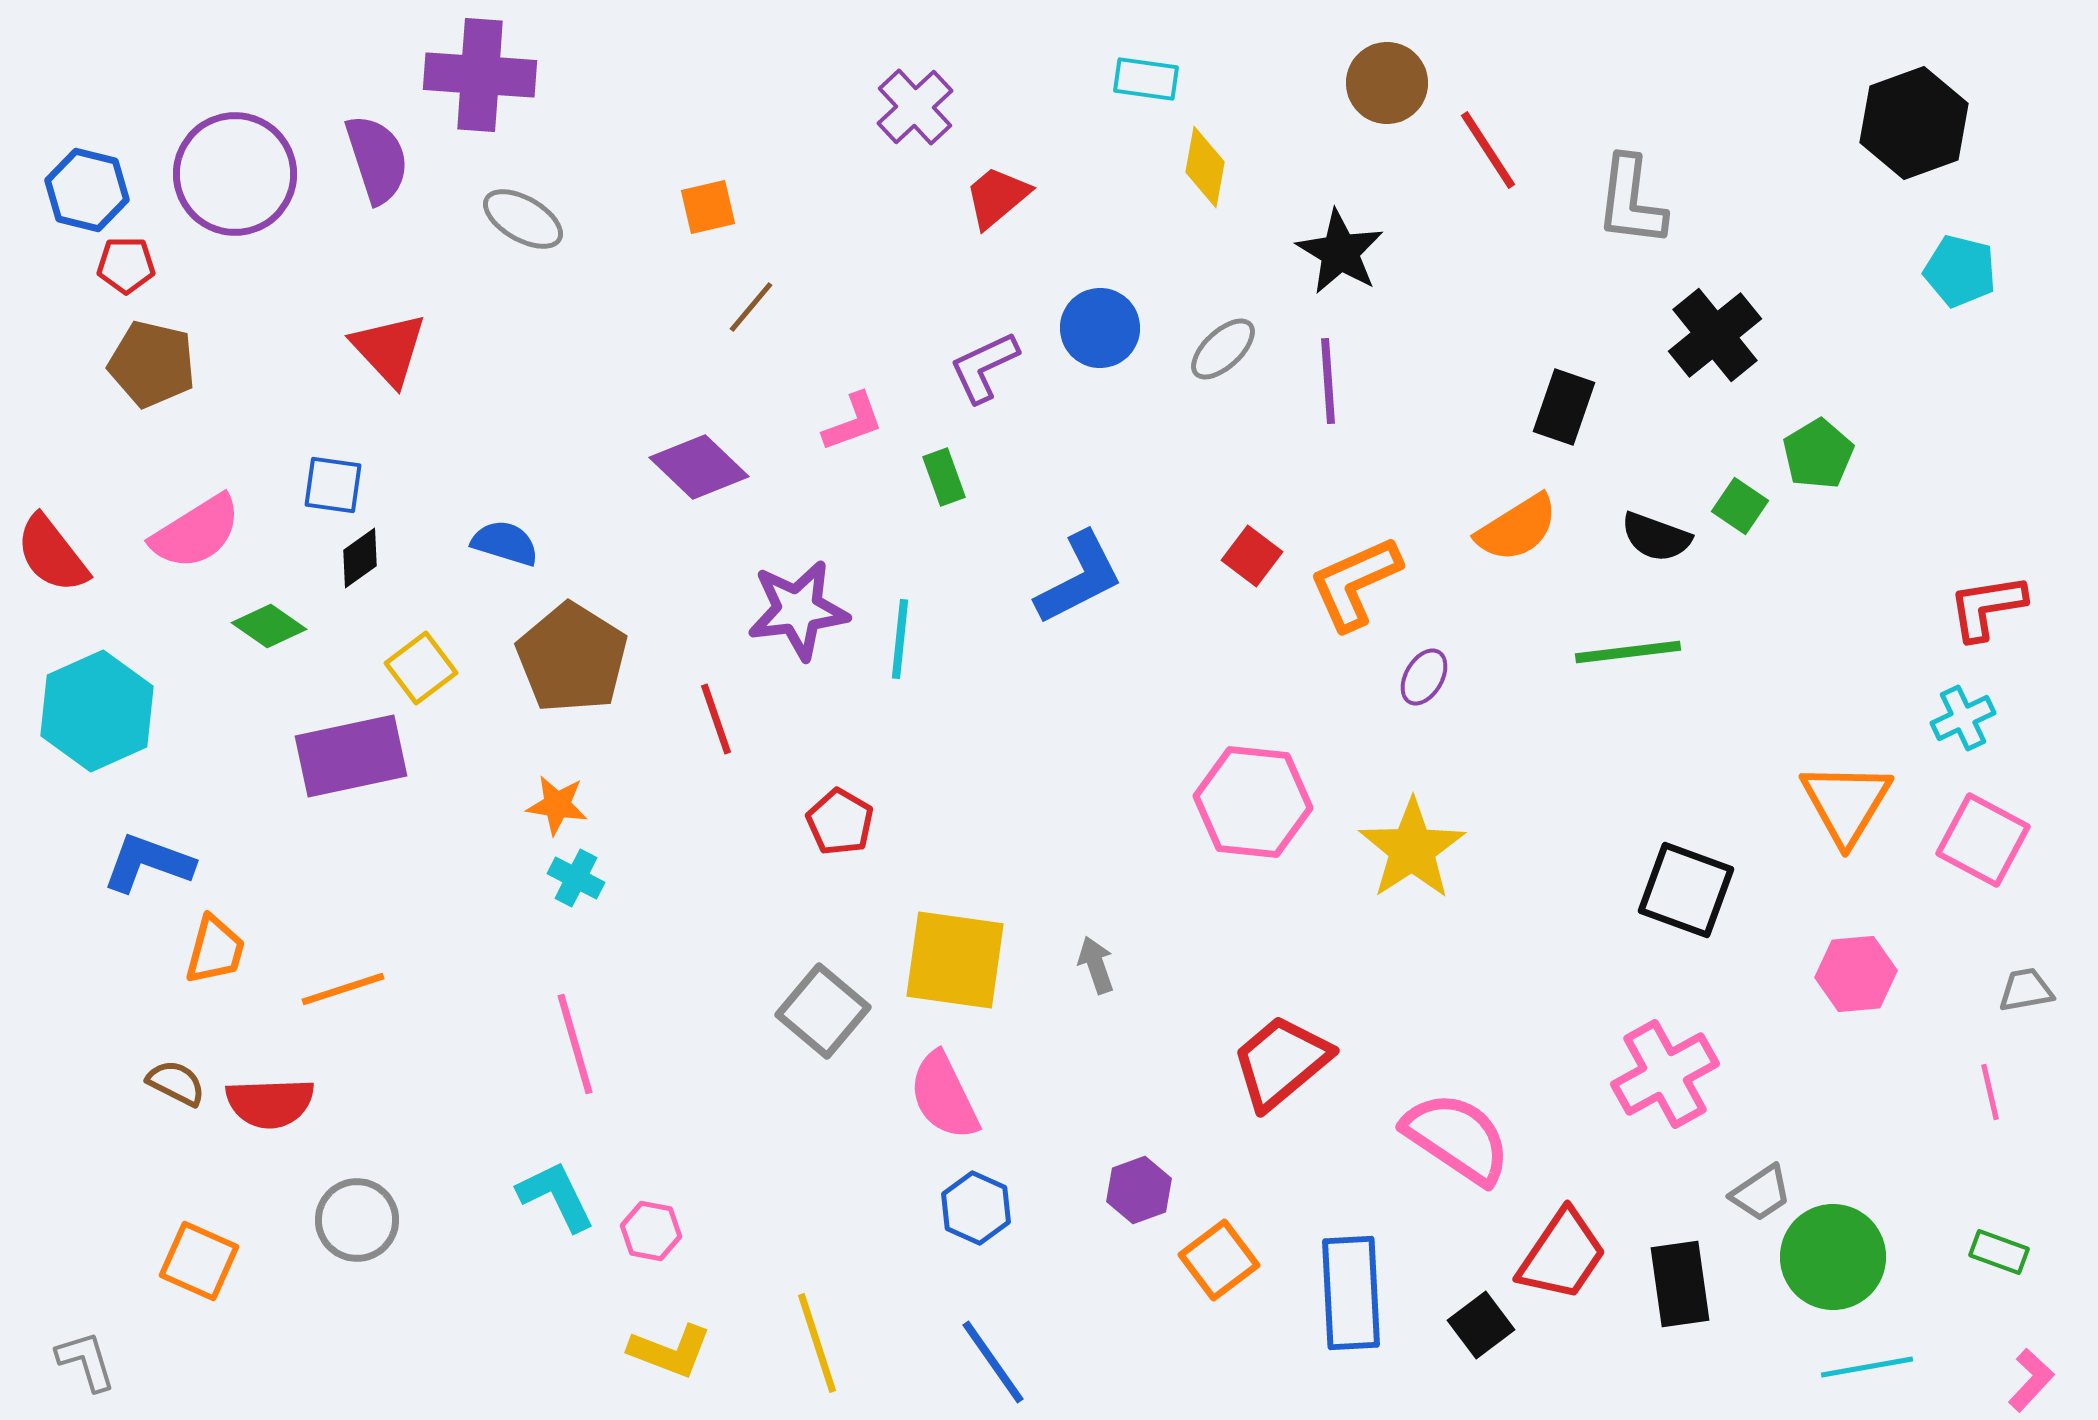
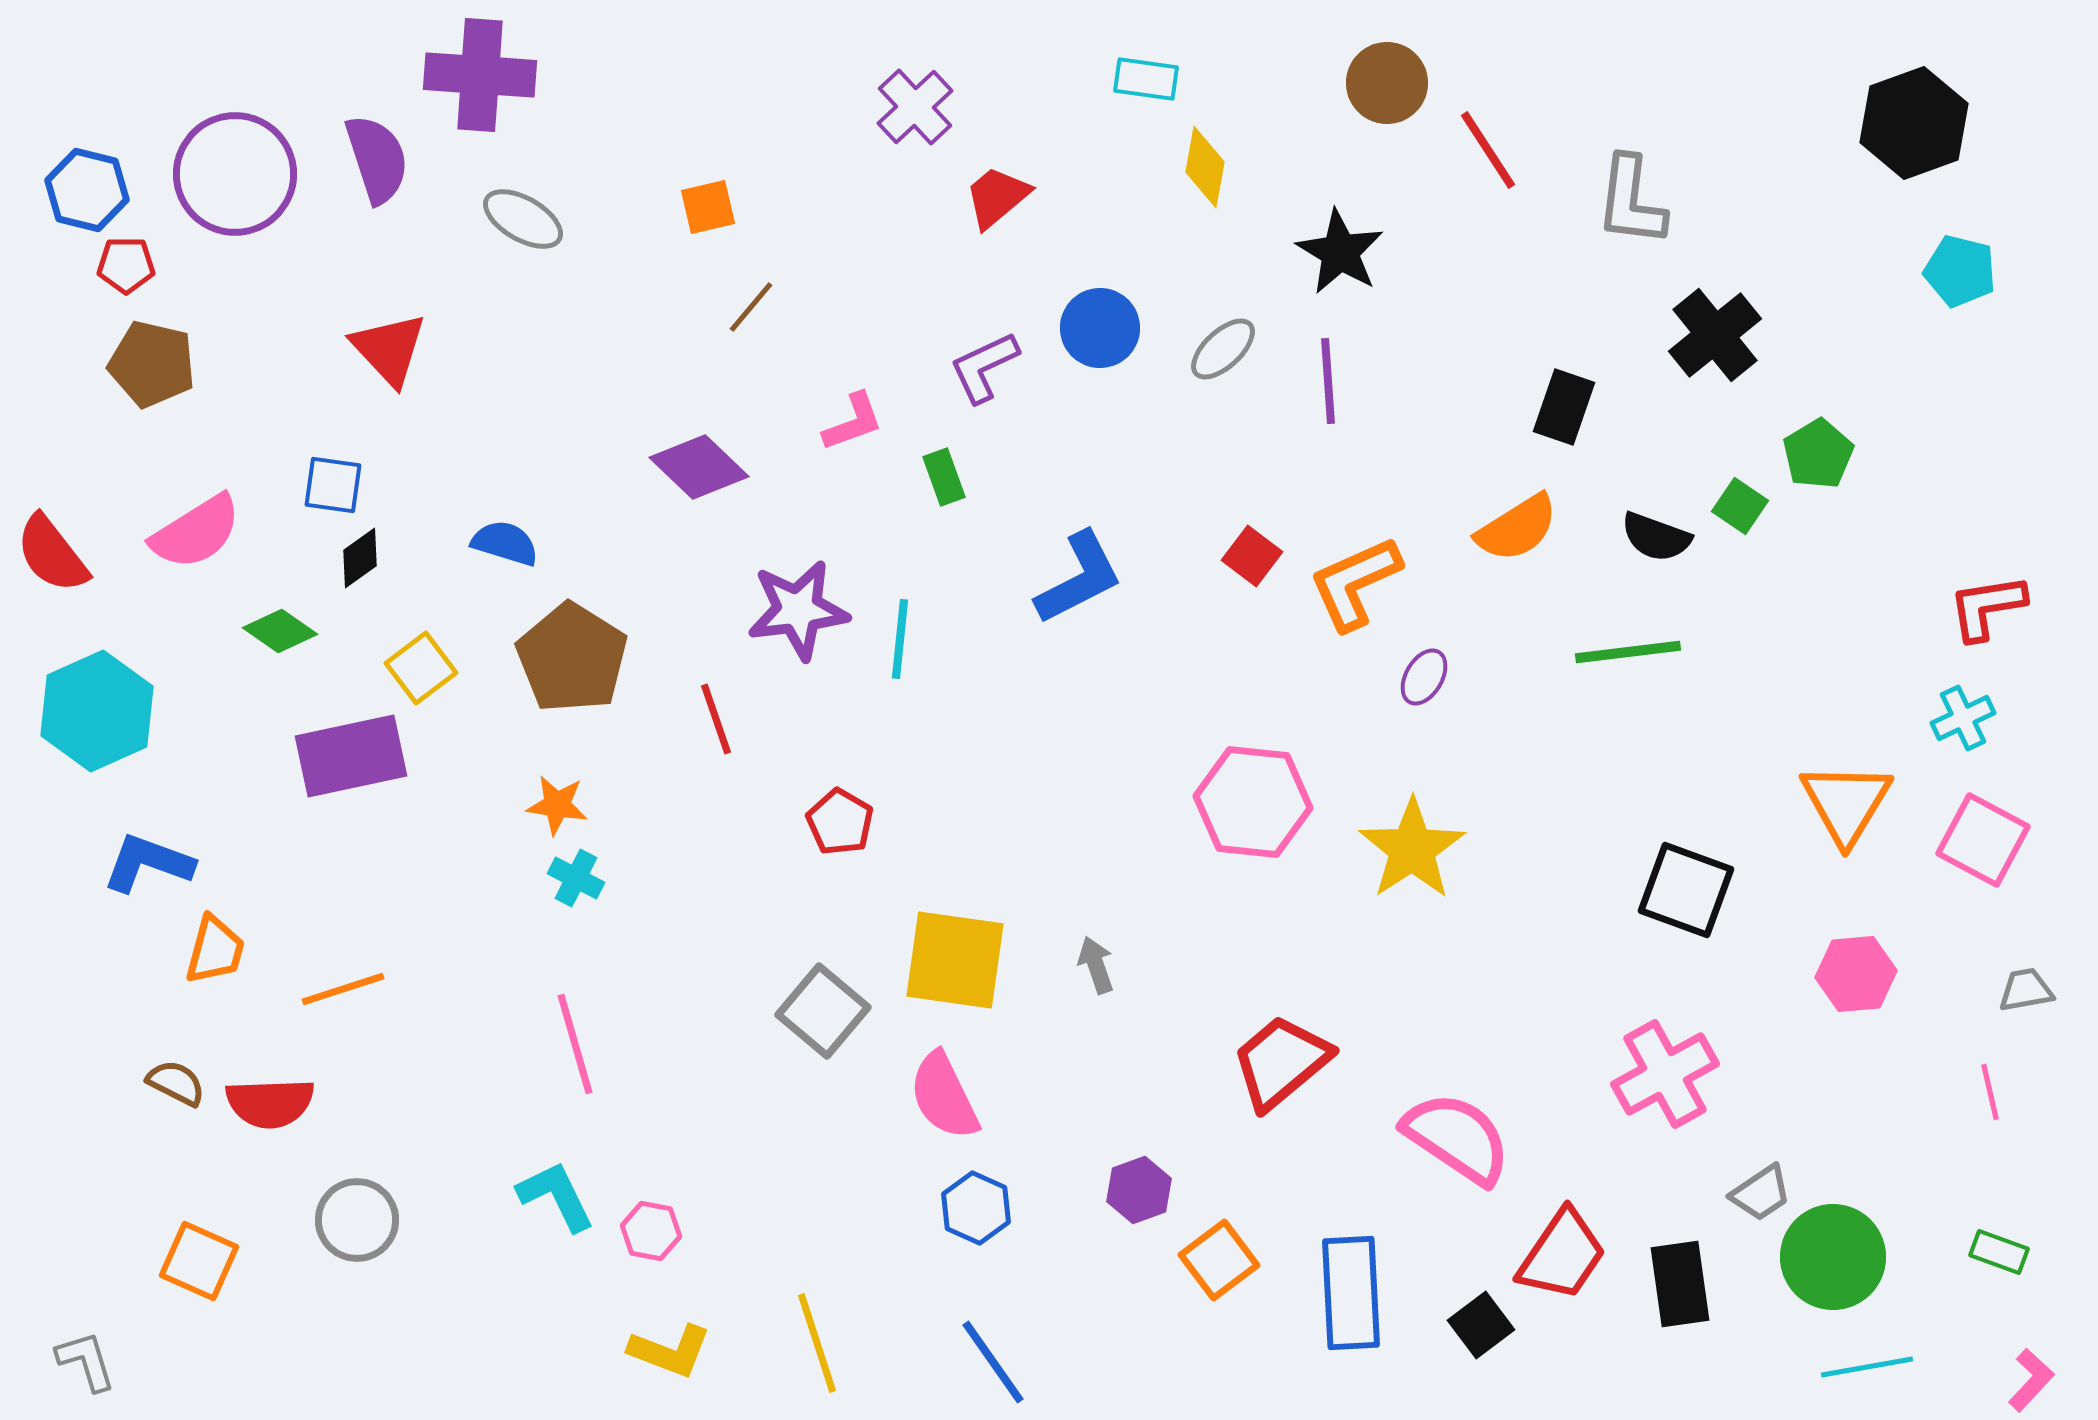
green diamond at (269, 626): moved 11 px right, 5 px down
